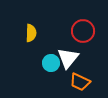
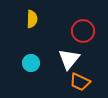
yellow semicircle: moved 1 px right, 14 px up
white triangle: moved 1 px right, 1 px down
cyan circle: moved 20 px left
